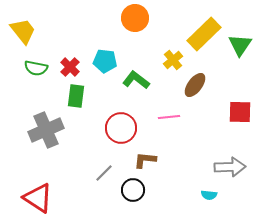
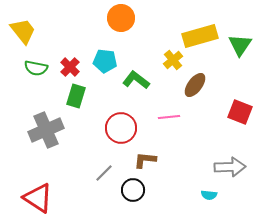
orange circle: moved 14 px left
yellow rectangle: moved 4 px left, 2 px down; rotated 28 degrees clockwise
green rectangle: rotated 10 degrees clockwise
red square: rotated 20 degrees clockwise
